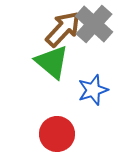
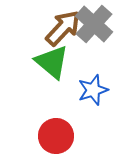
brown arrow: moved 1 px up
red circle: moved 1 px left, 2 px down
